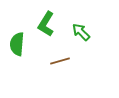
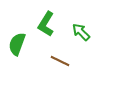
green semicircle: rotated 15 degrees clockwise
brown line: rotated 42 degrees clockwise
